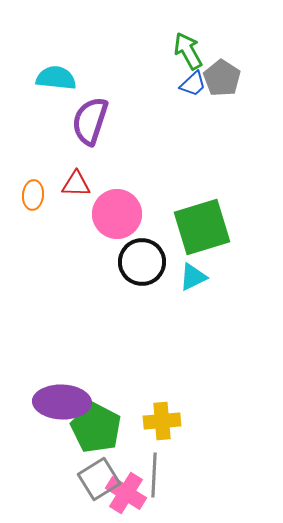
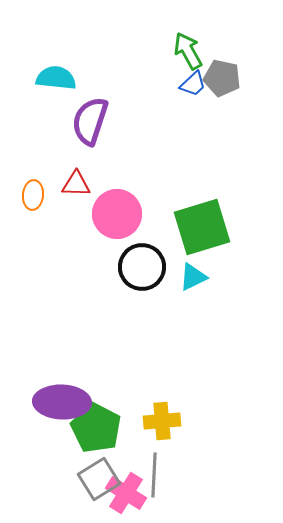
gray pentagon: rotated 21 degrees counterclockwise
black circle: moved 5 px down
